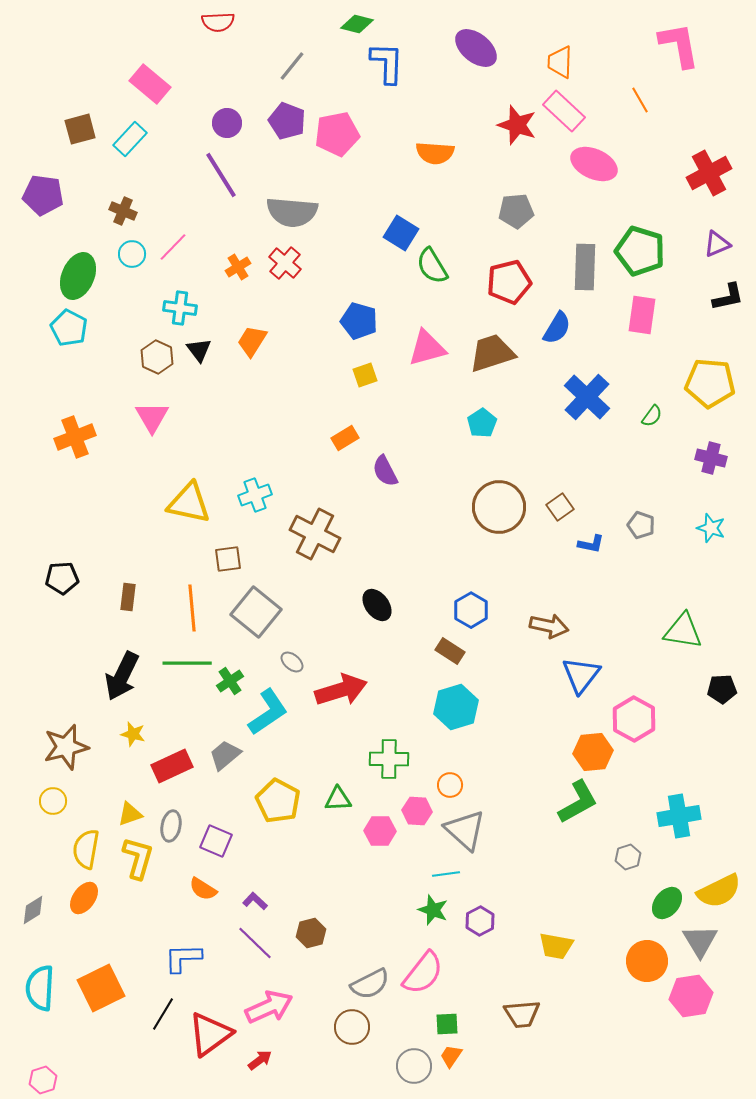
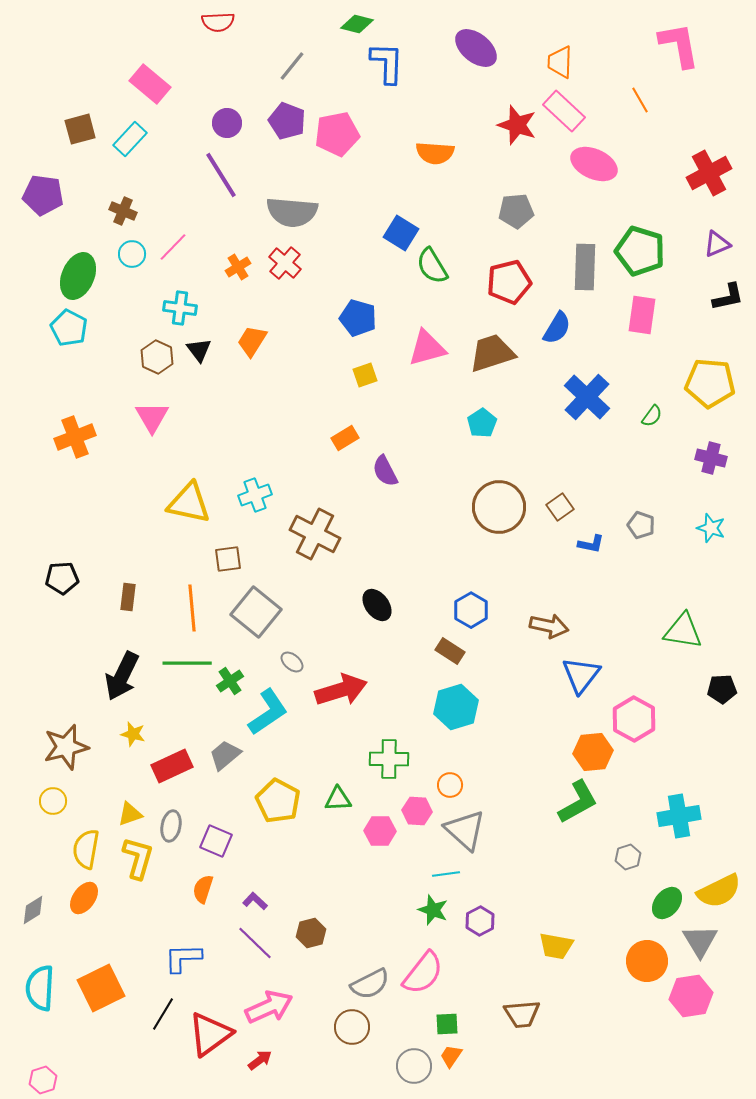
blue pentagon at (359, 321): moved 1 px left, 3 px up
orange semicircle at (203, 889): rotated 76 degrees clockwise
